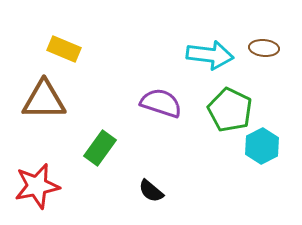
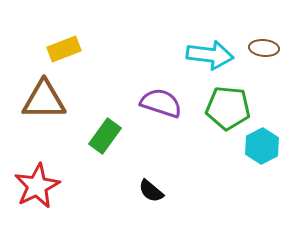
yellow rectangle: rotated 44 degrees counterclockwise
green pentagon: moved 2 px left, 2 px up; rotated 21 degrees counterclockwise
green rectangle: moved 5 px right, 12 px up
red star: rotated 15 degrees counterclockwise
